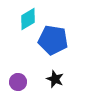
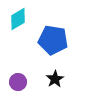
cyan diamond: moved 10 px left
black star: rotated 18 degrees clockwise
